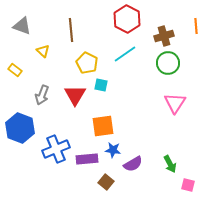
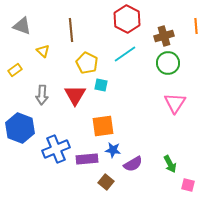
yellow rectangle: rotated 72 degrees counterclockwise
gray arrow: rotated 18 degrees counterclockwise
